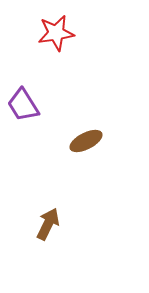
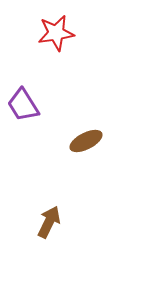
brown arrow: moved 1 px right, 2 px up
